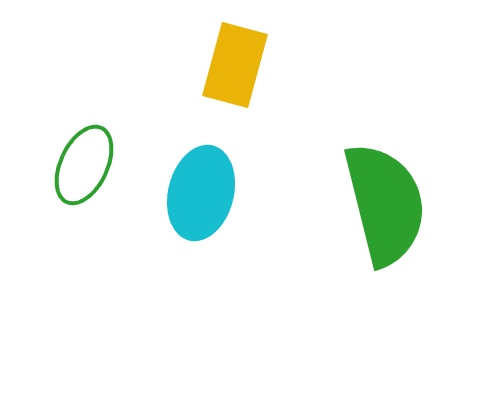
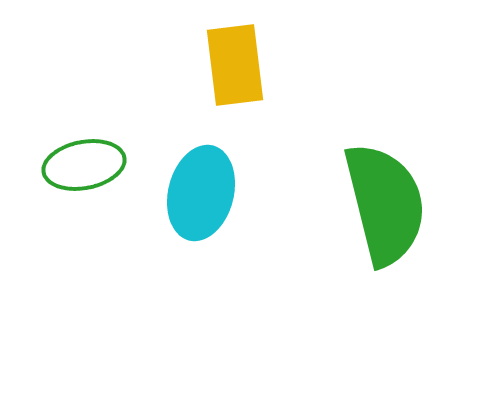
yellow rectangle: rotated 22 degrees counterclockwise
green ellipse: rotated 54 degrees clockwise
